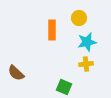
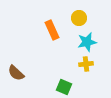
orange rectangle: rotated 24 degrees counterclockwise
